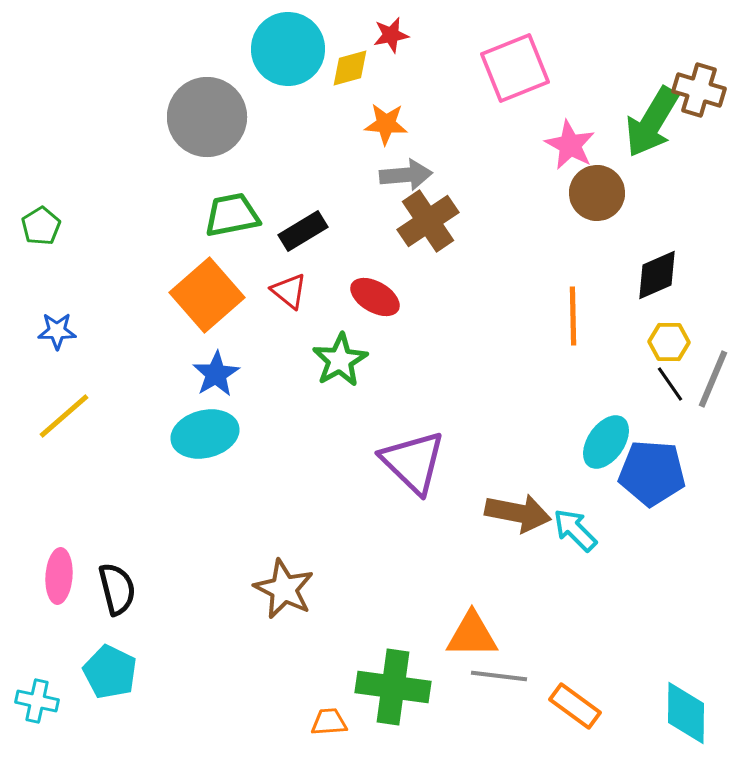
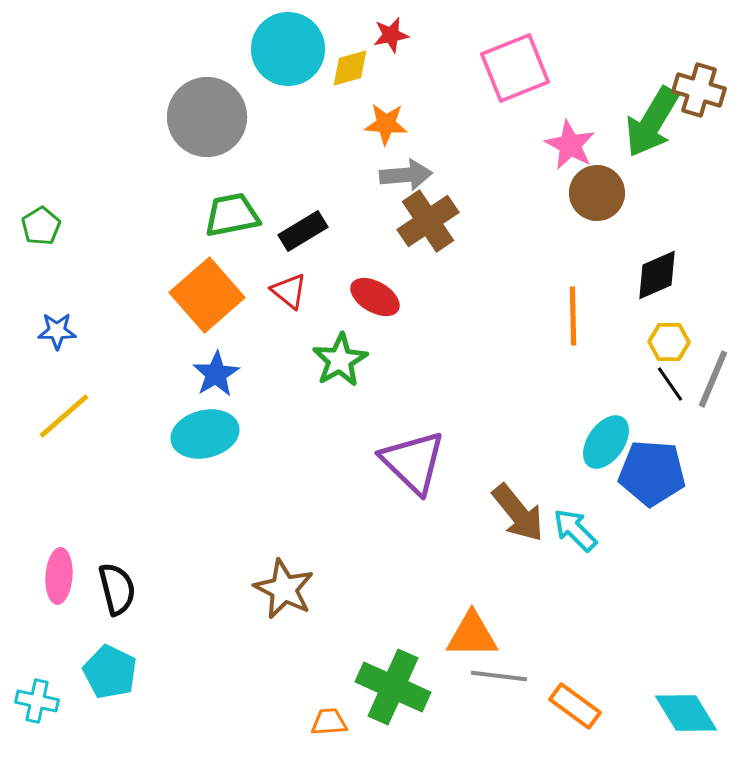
brown arrow at (518, 513): rotated 40 degrees clockwise
green cross at (393, 687): rotated 16 degrees clockwise
cyan diamond at (686, 713): rotated 32 degrees counterclockwise
